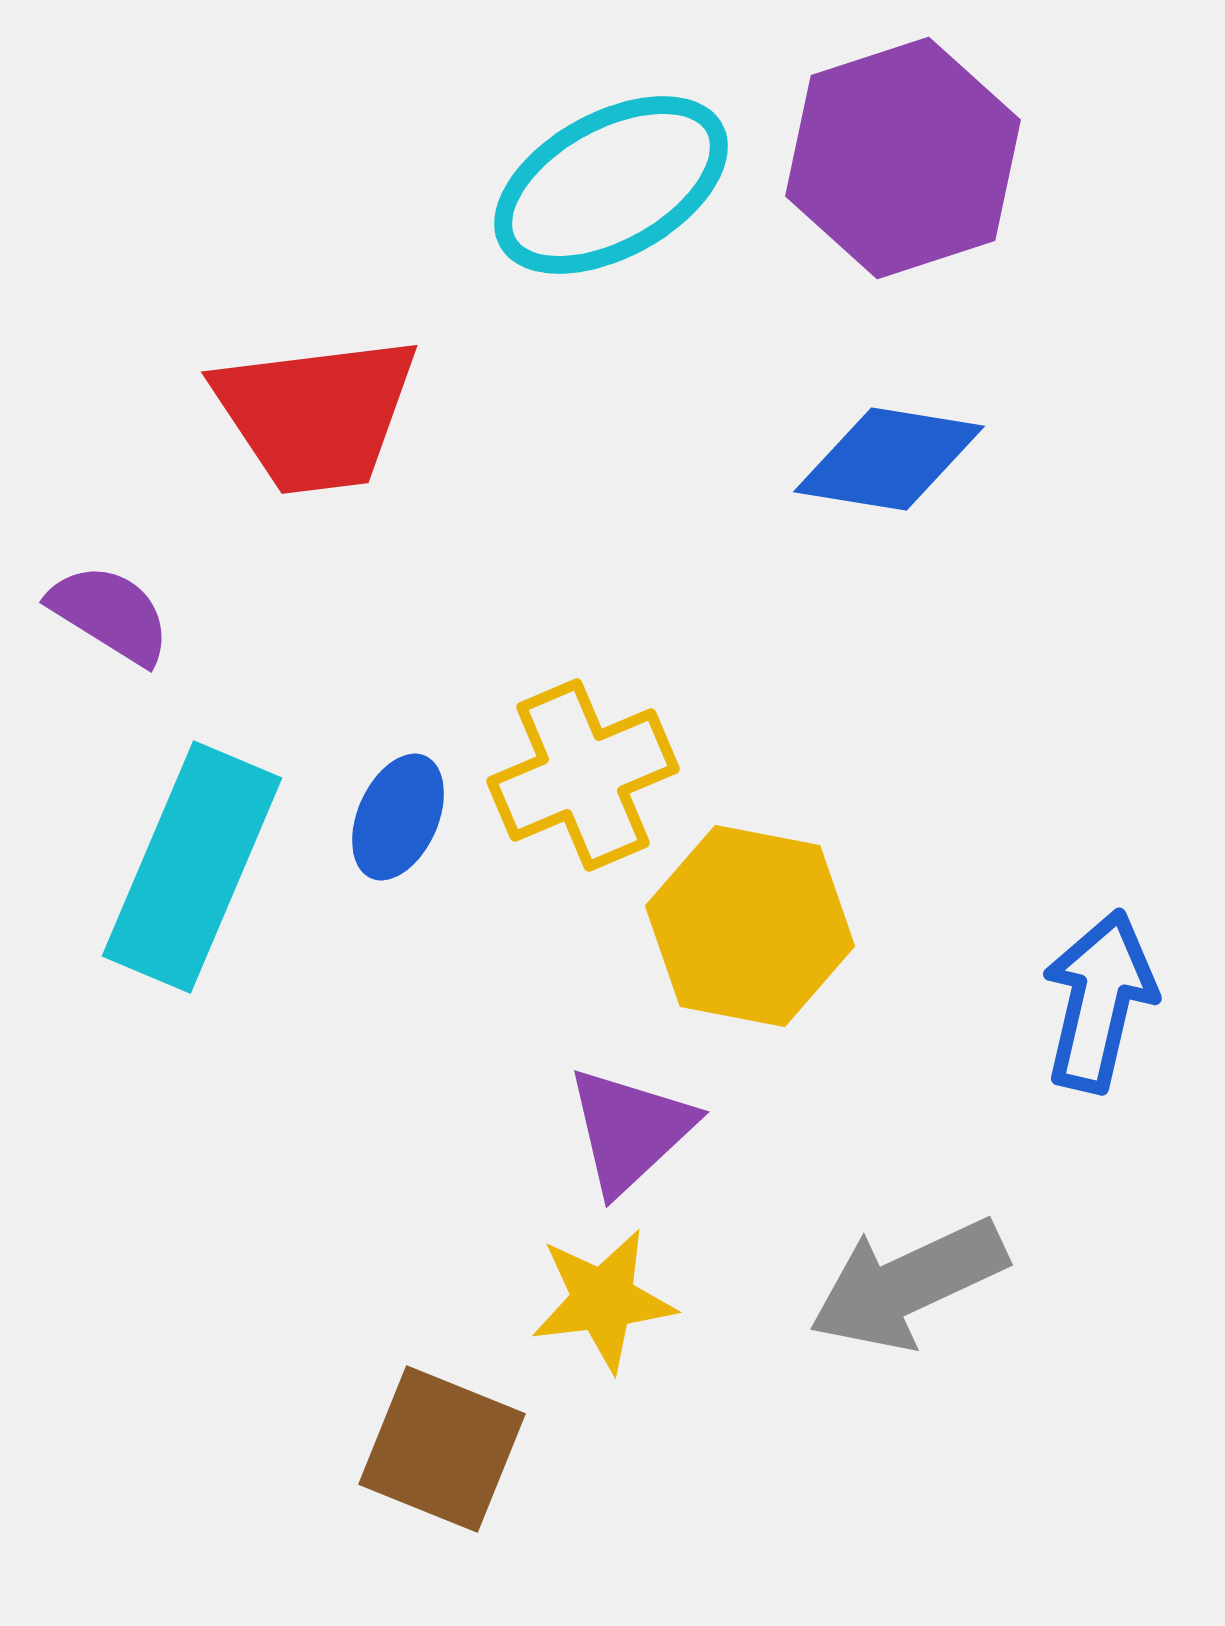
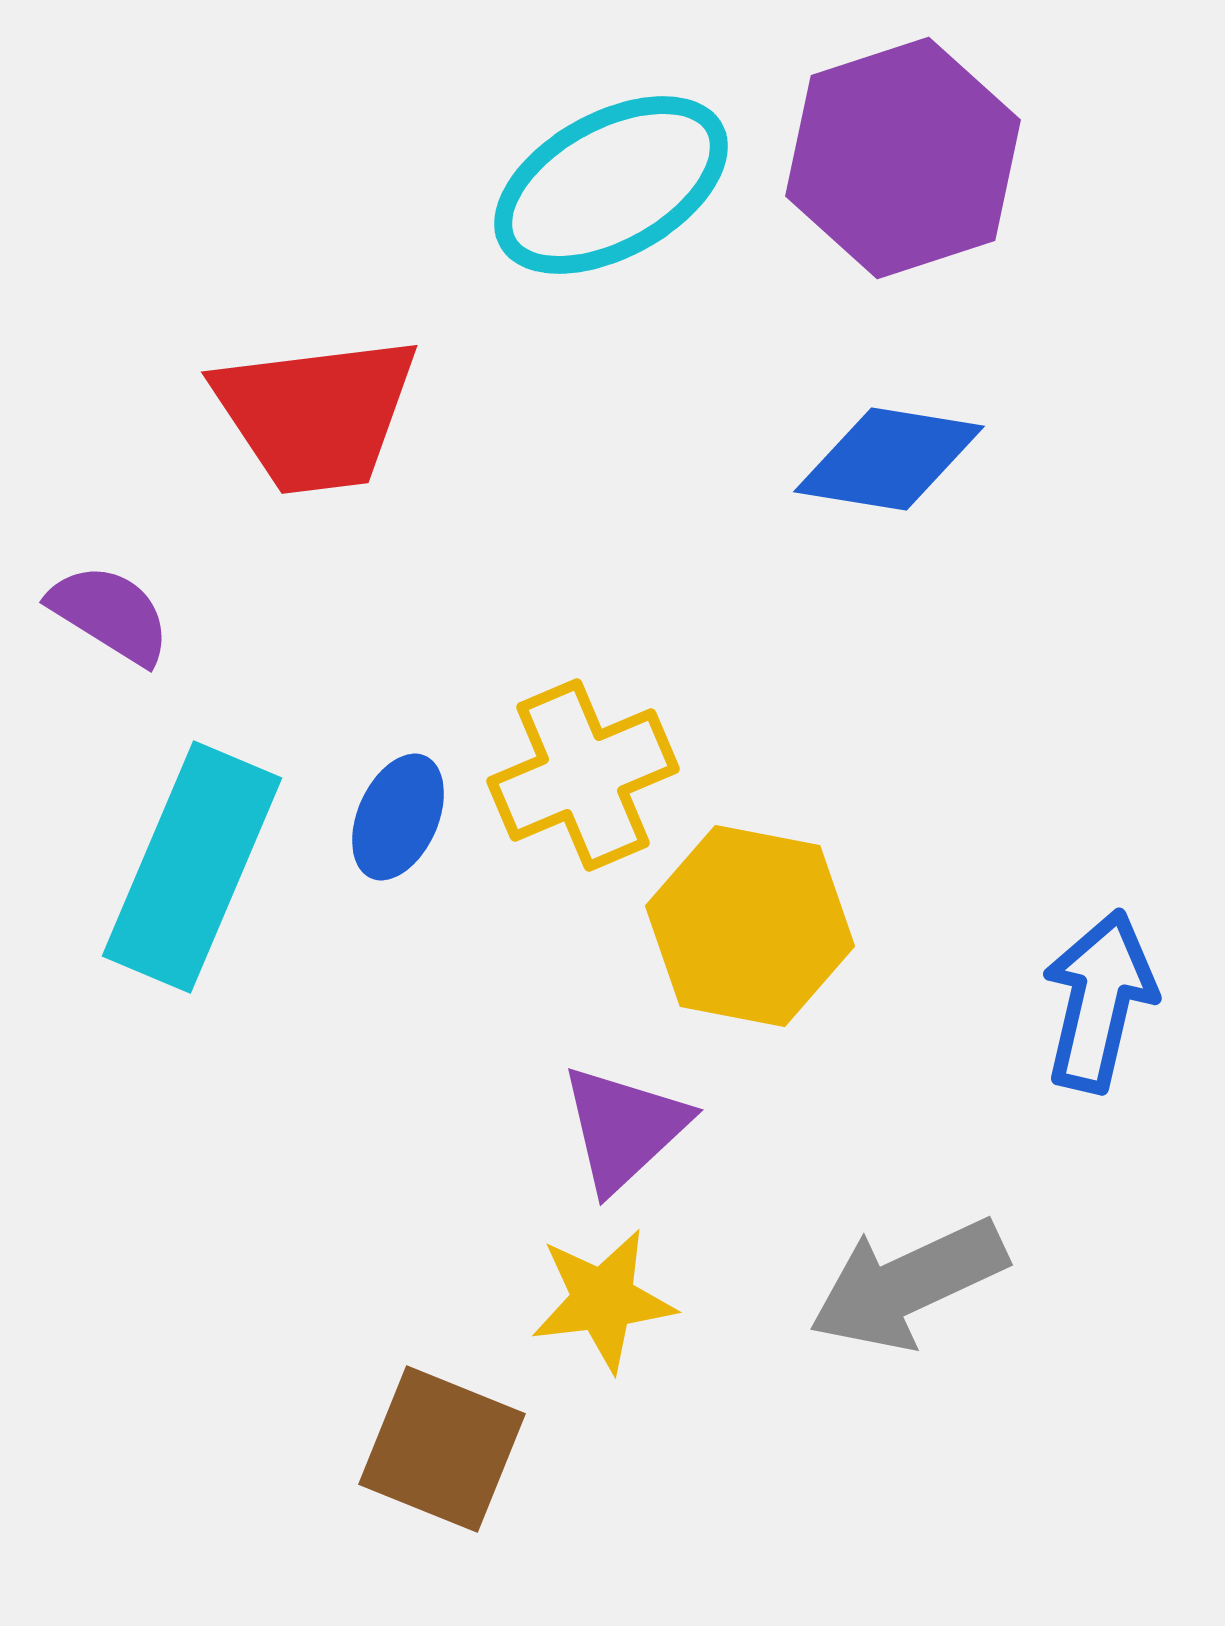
purple triangle: moved 6 px left, 2 px up
